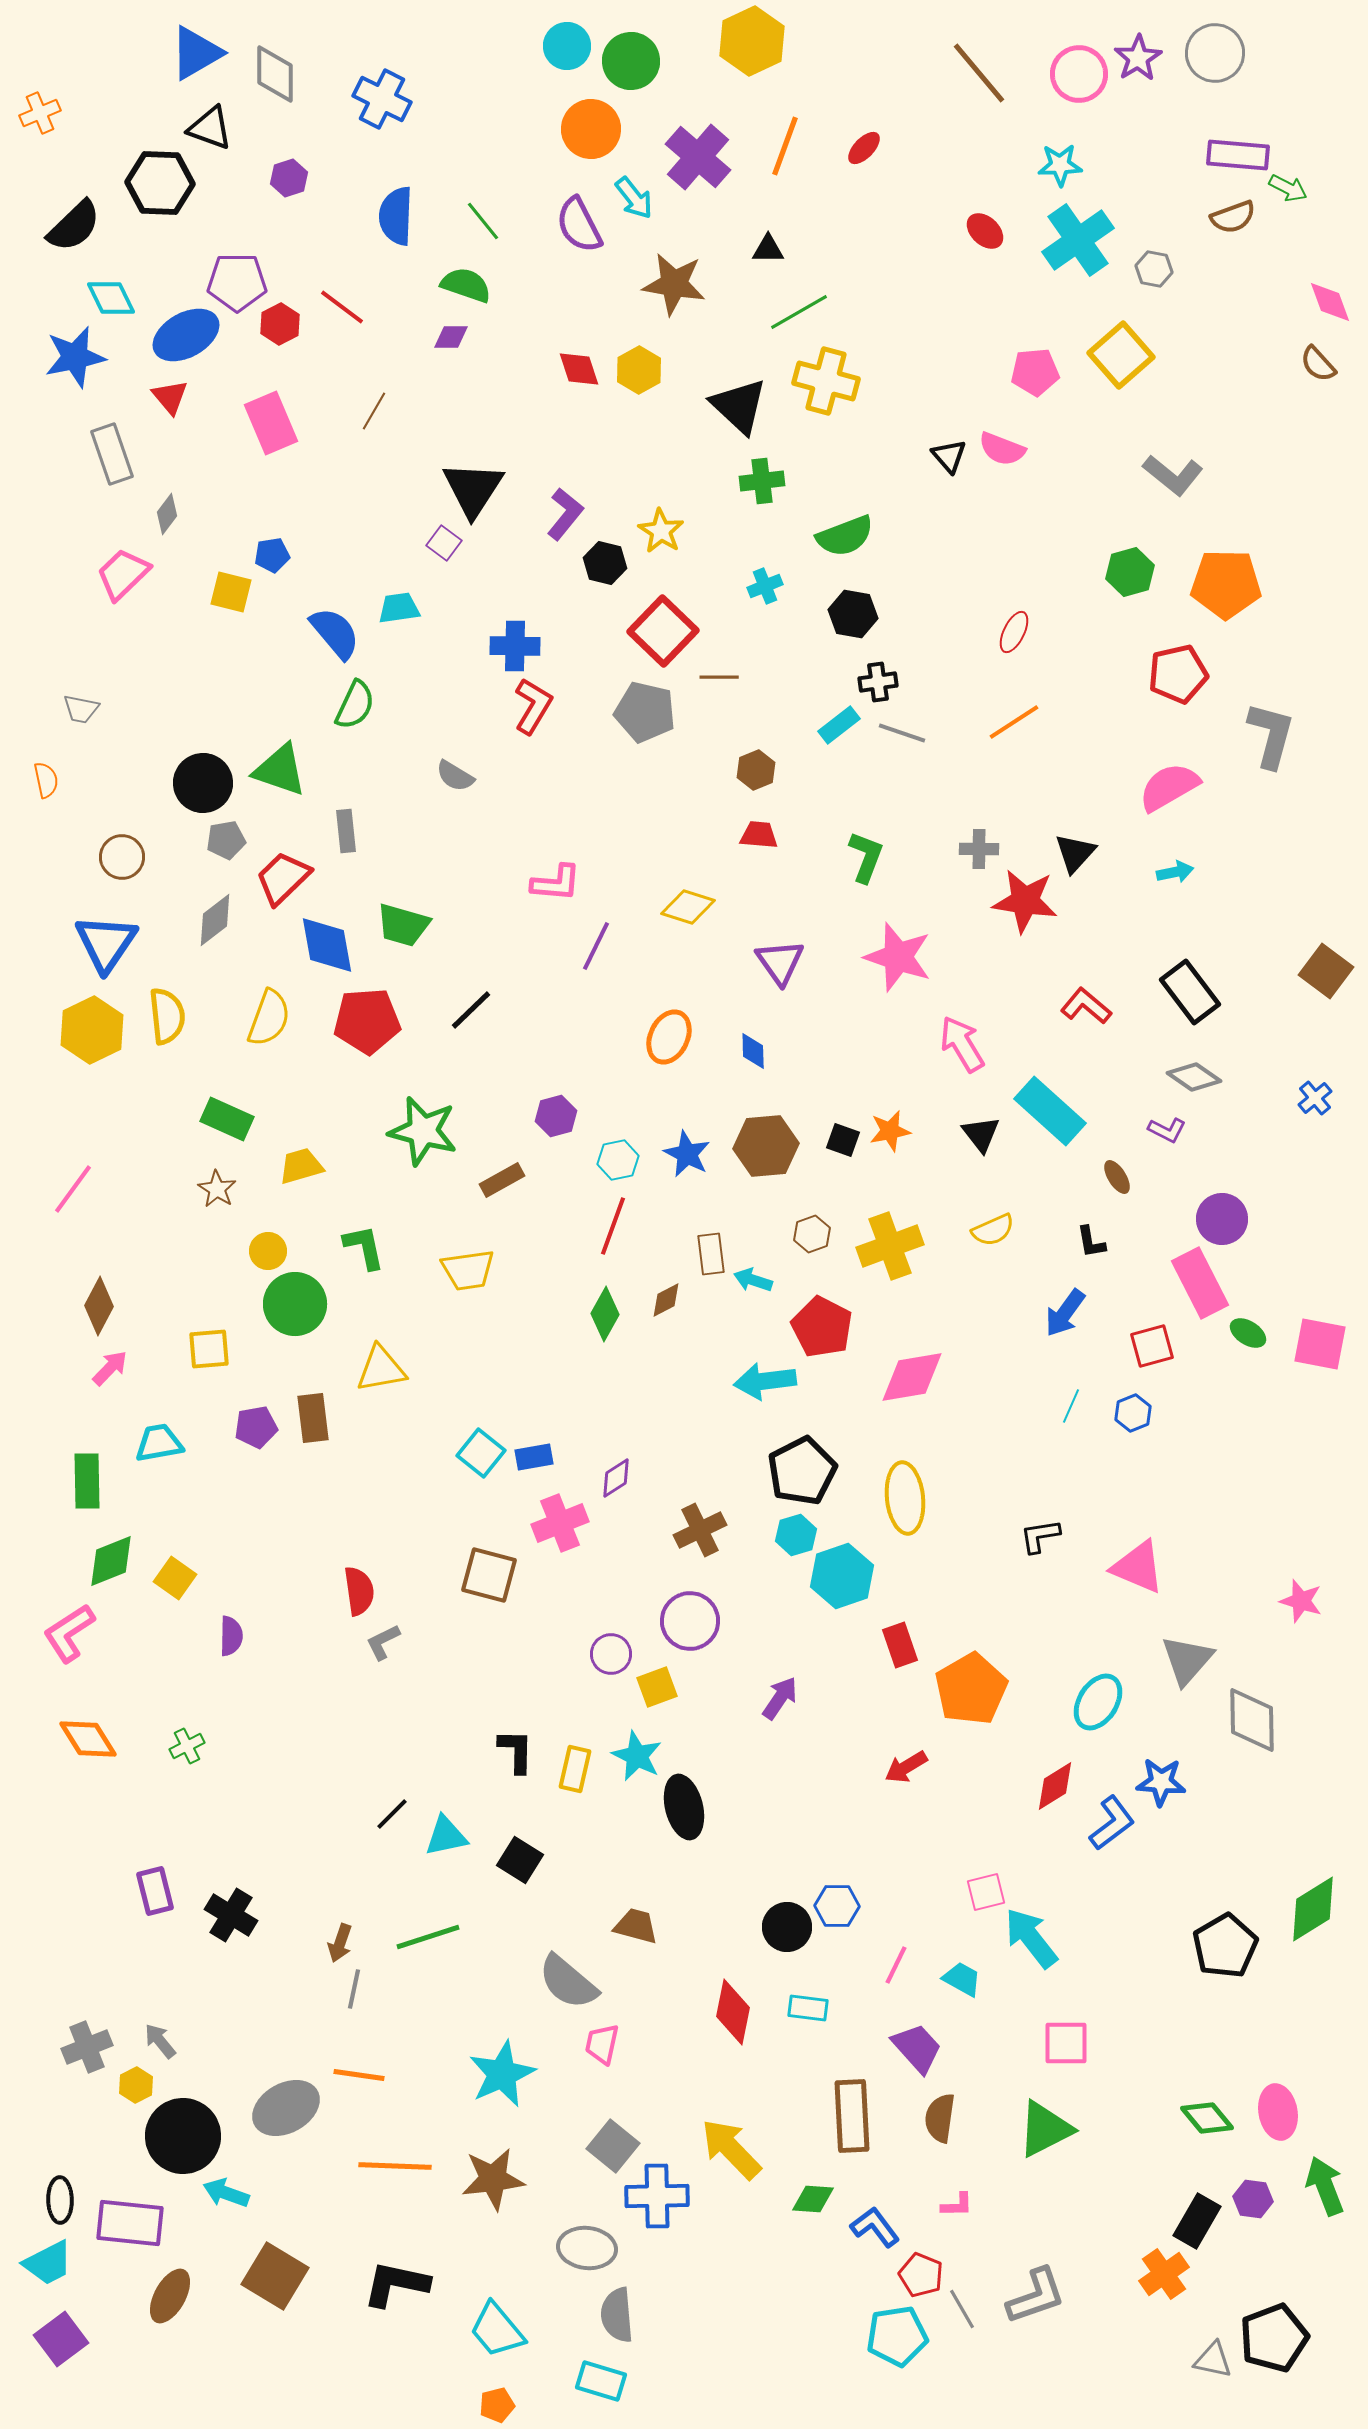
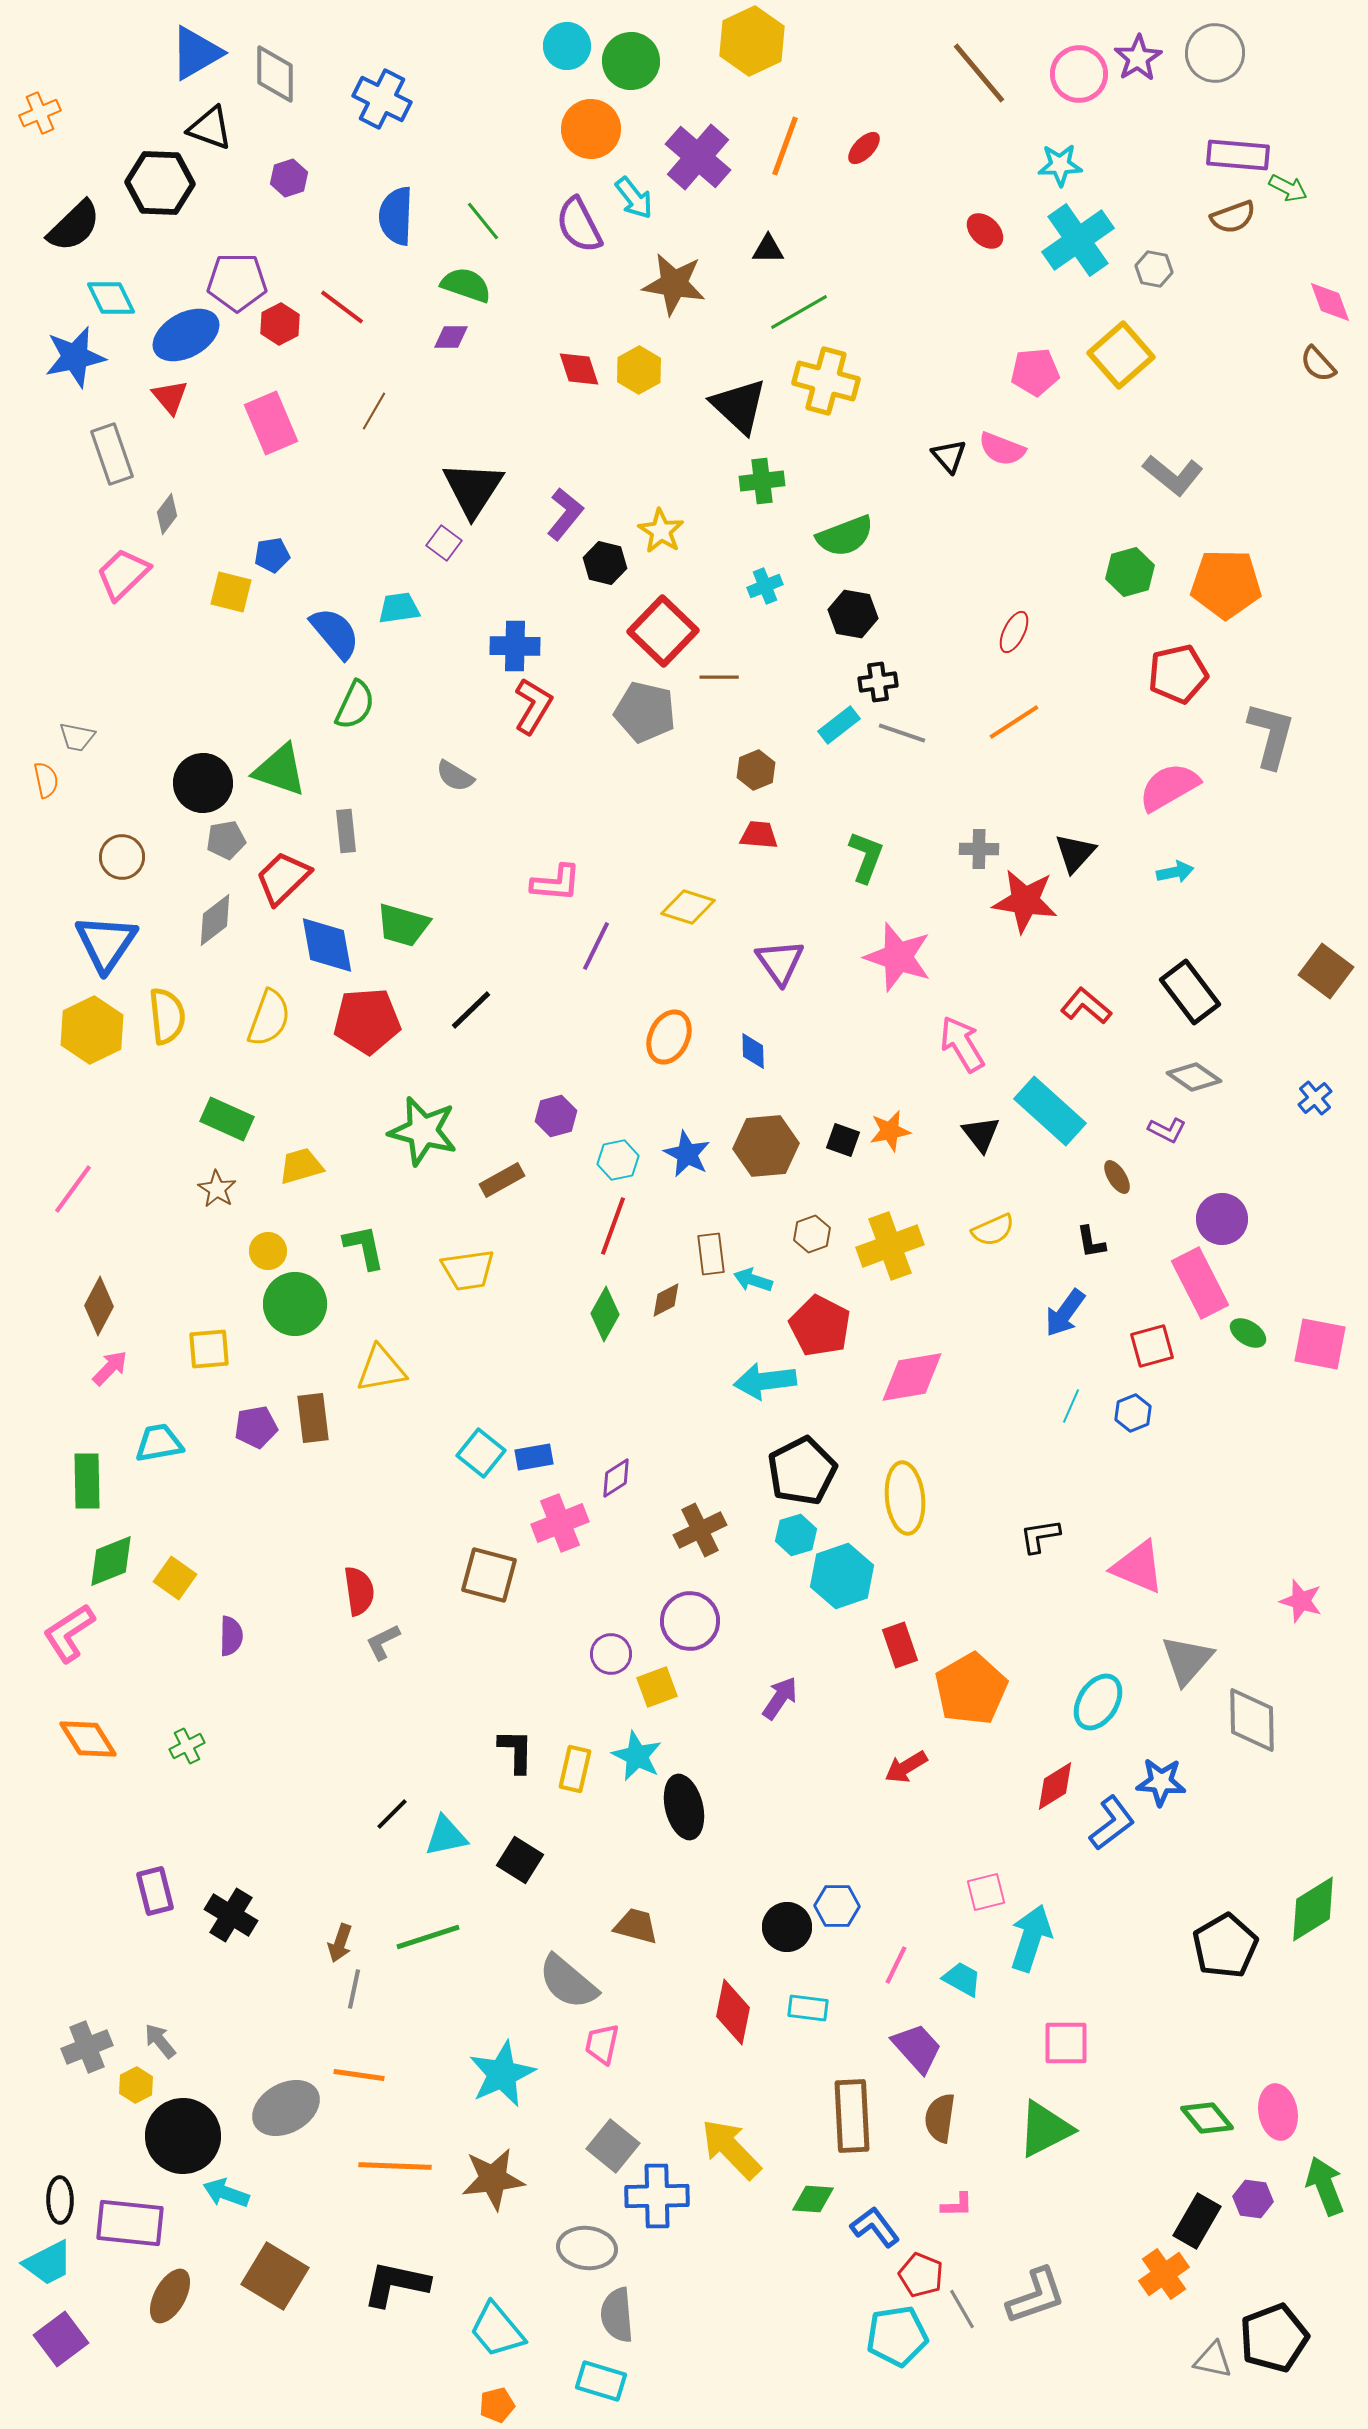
gray trapezoid at (81, 709): moved 4 px left, 28 px down
red pentagon at (822, 1327): moved 2 px left, 1 px up
cyan arrow at (1031, 1938): rotated 56 degrees clockwise
